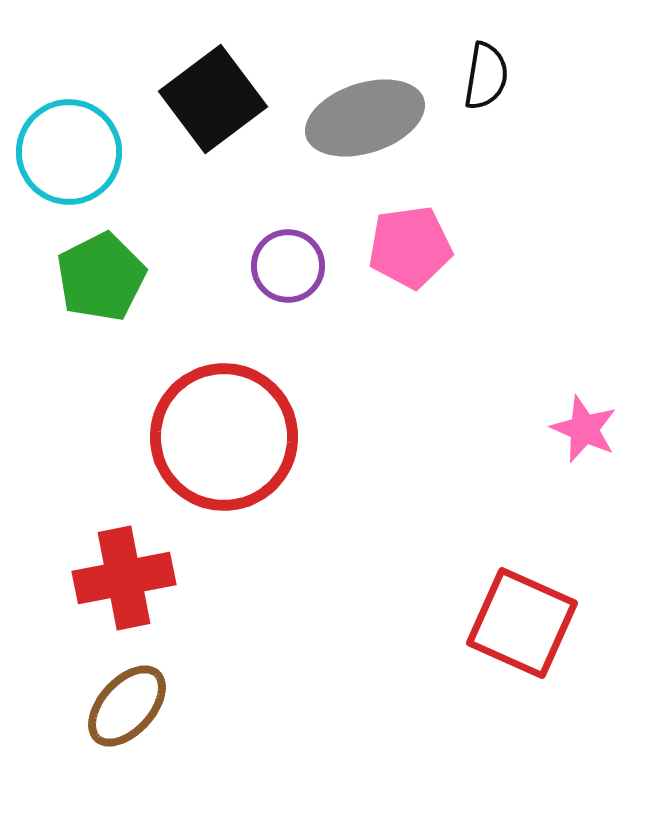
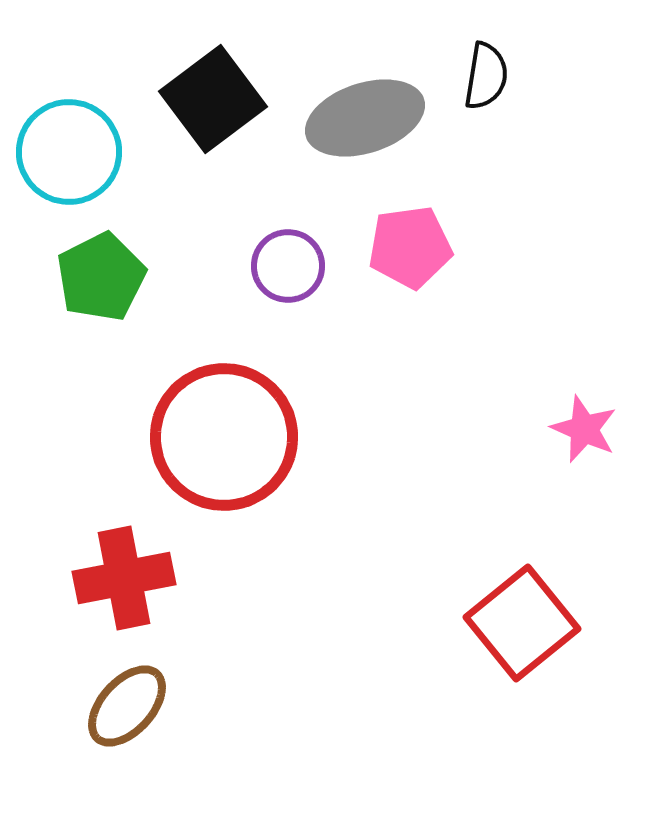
red square: rotated 27 degrees clockwise
